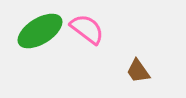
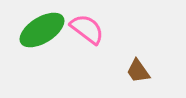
green ellipse: moved 2 px right, 1 px up
